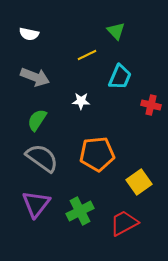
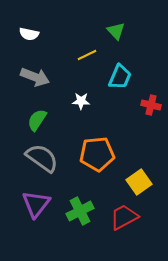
red trapezoid: moved 6 px up
